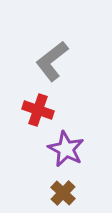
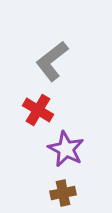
red cross: rotated 12 degrees clockwise
brown cross: rotated 35 degrees clockwise
